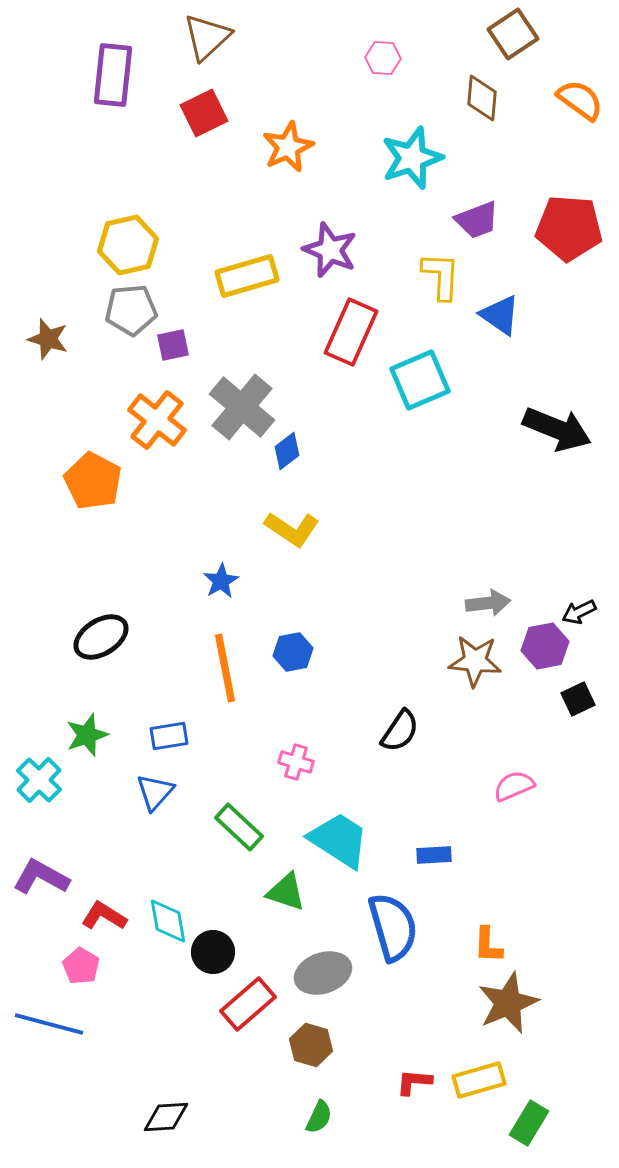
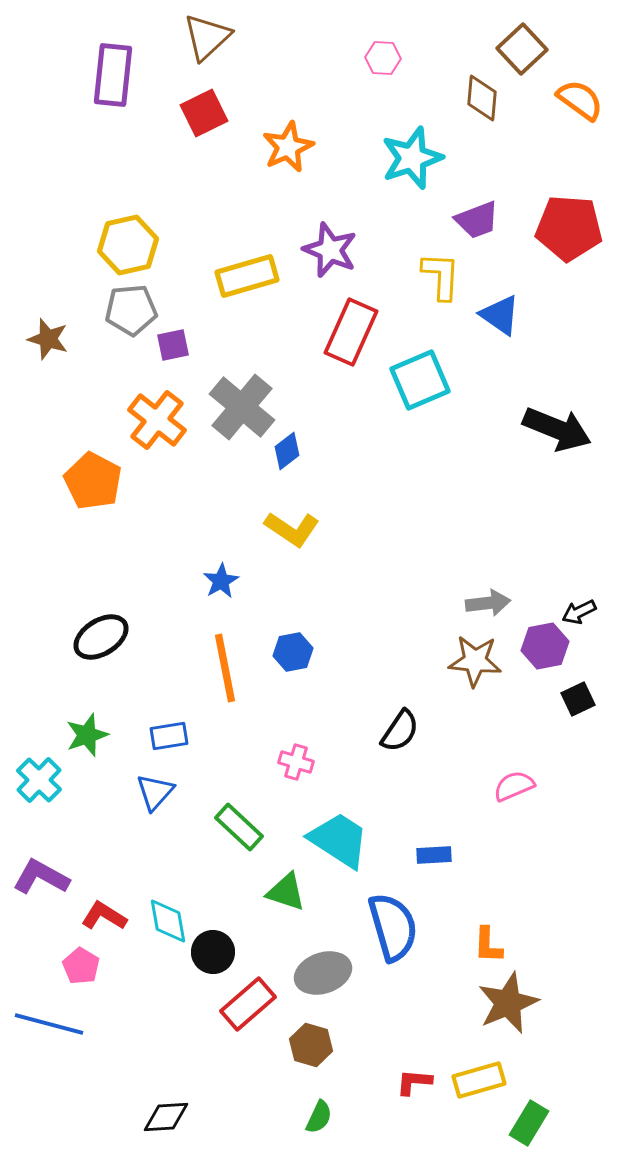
brown square at (513, 34): moved 9 px right, 15 px down; rotated 9 degrees counterclockwise
